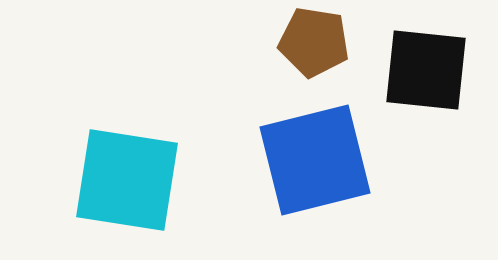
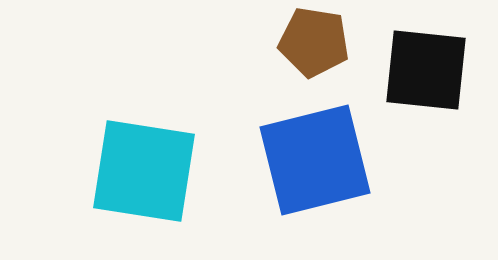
cyan square: moved 17 px right, 9 px up
